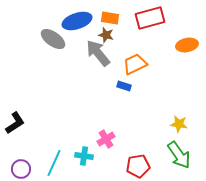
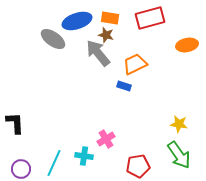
black L-shape: rotated 60 degrees counterclockwise
